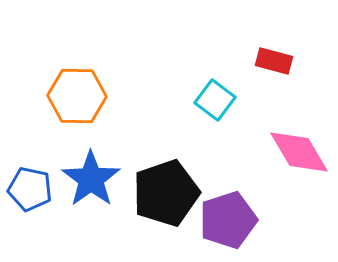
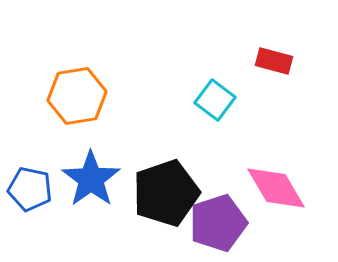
orange hexagon: rotated 10 degrees counterclockwise
pink diamond: moved 23 px left, 36 px down
purple pentagon: moved 10 px left, 3 px down
